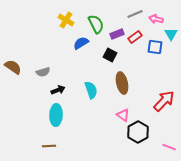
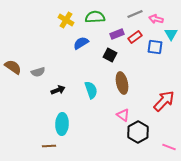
green semicircle: moved 1 px left, 7 px up; rotated 66 degrees counterclockwise
gray semicircle: moved 5 px left
cyan ellipse: moved 6 px right, 9 px down
